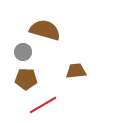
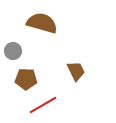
brown semicircle: moved 3 px left, 7 px up
gray circle: moved 10 px left, 1 px up
brown trapezoid: rotated 70 degrees clockwise
